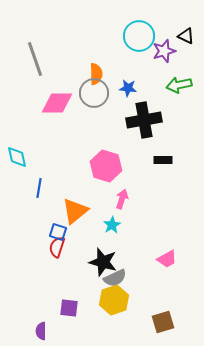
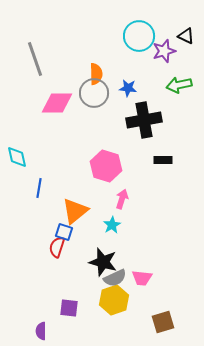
blue square: moved 6 px right
pink trapezoid: moved 25 px left, 19 px down; rotated 35 degrees clockwise
